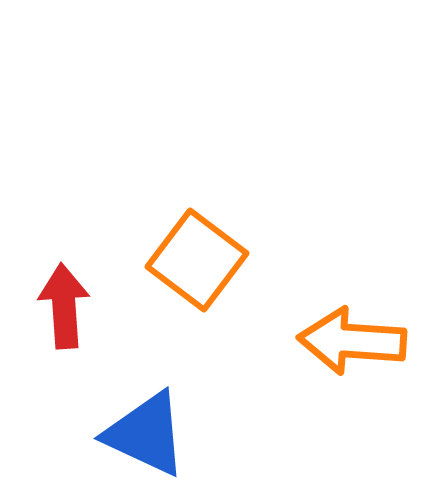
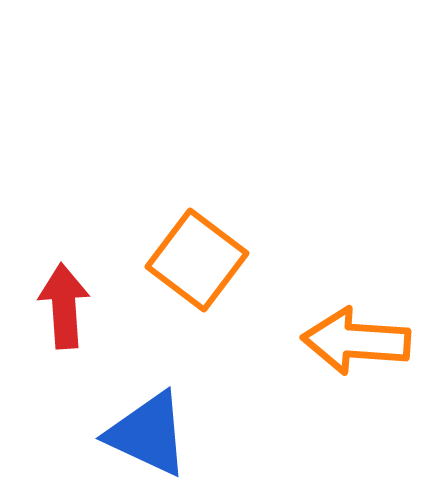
orange arrow: moved 4 px right
blue triangle: moved 2 px right
